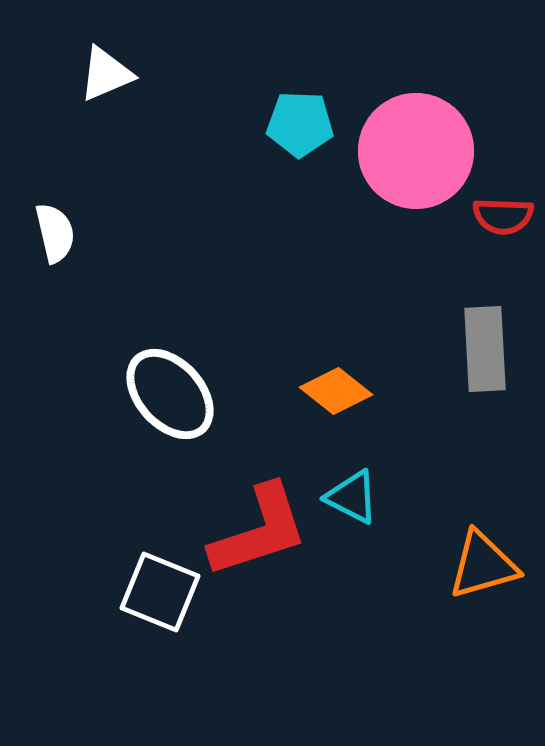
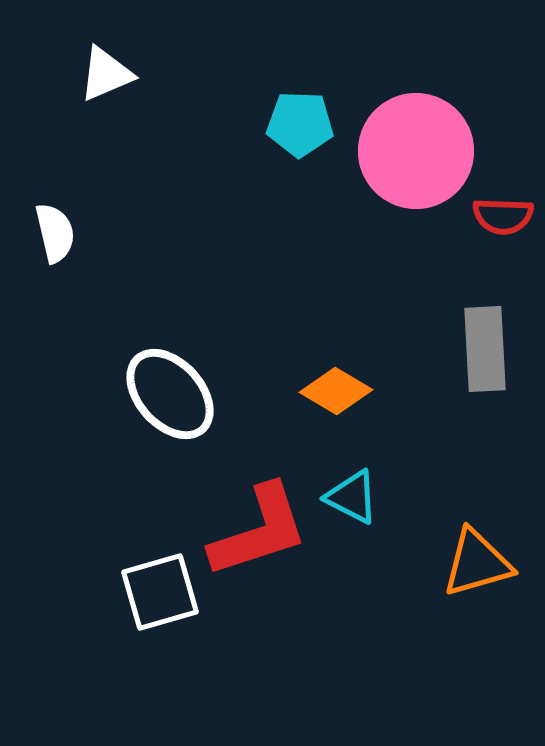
orange diamond: rotated 8 degrees counterclockwise
orange triangle: moved 6 px left, 2 px up
white square: rotated 38 degrees counterclockwise
